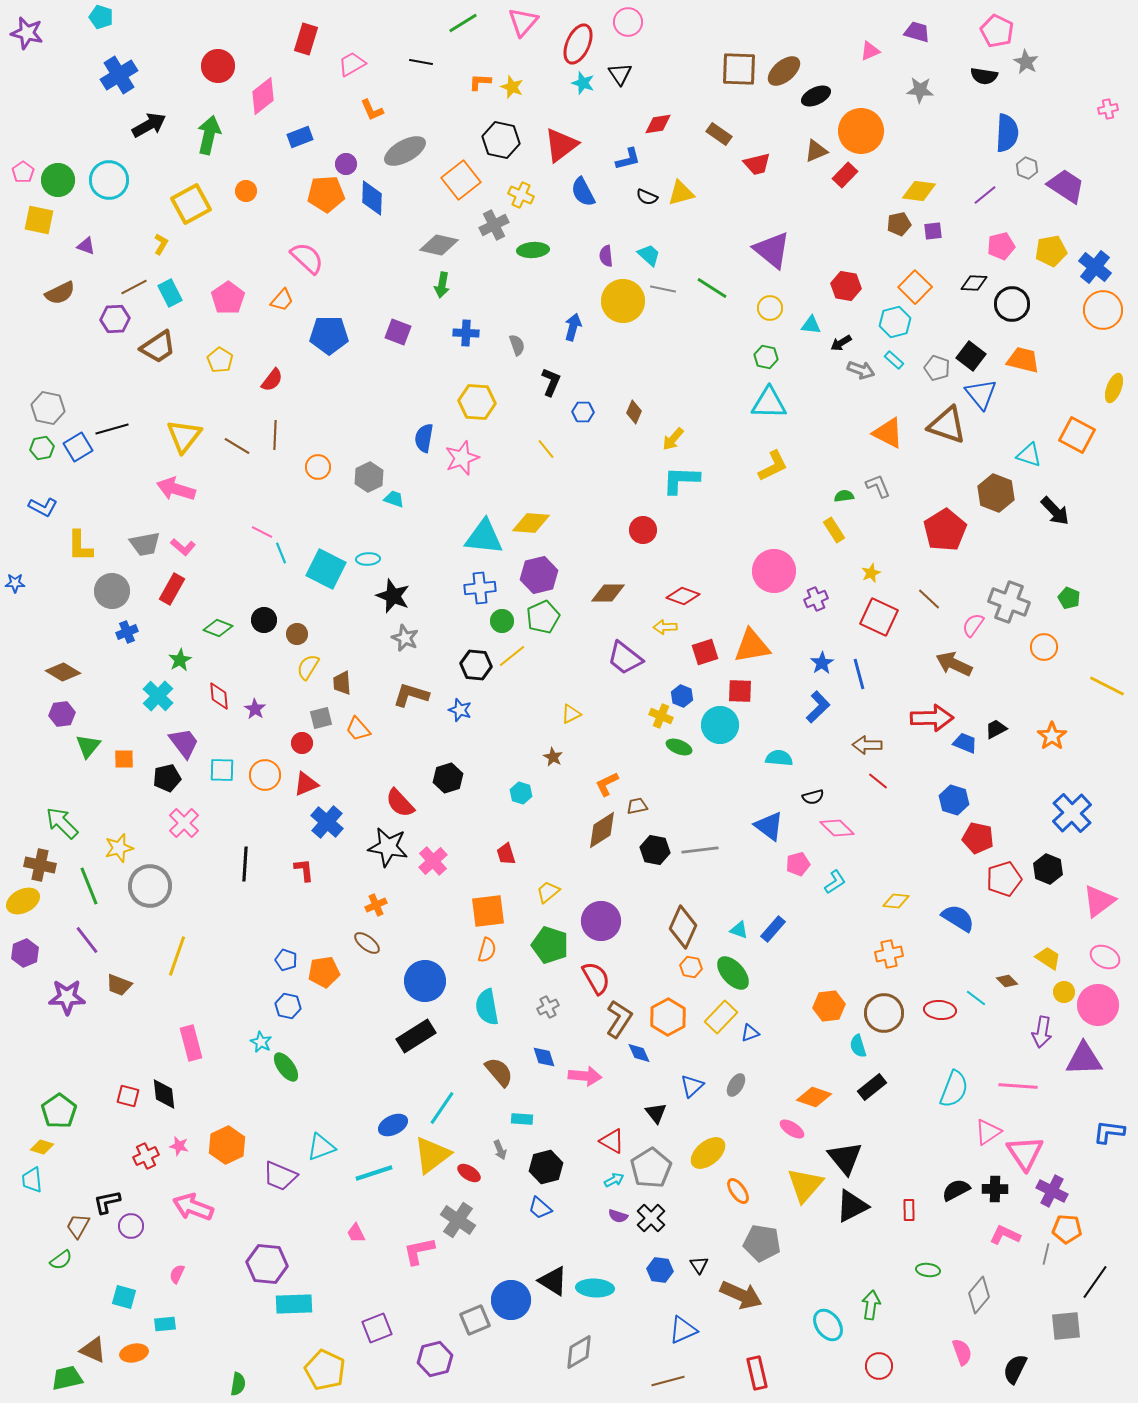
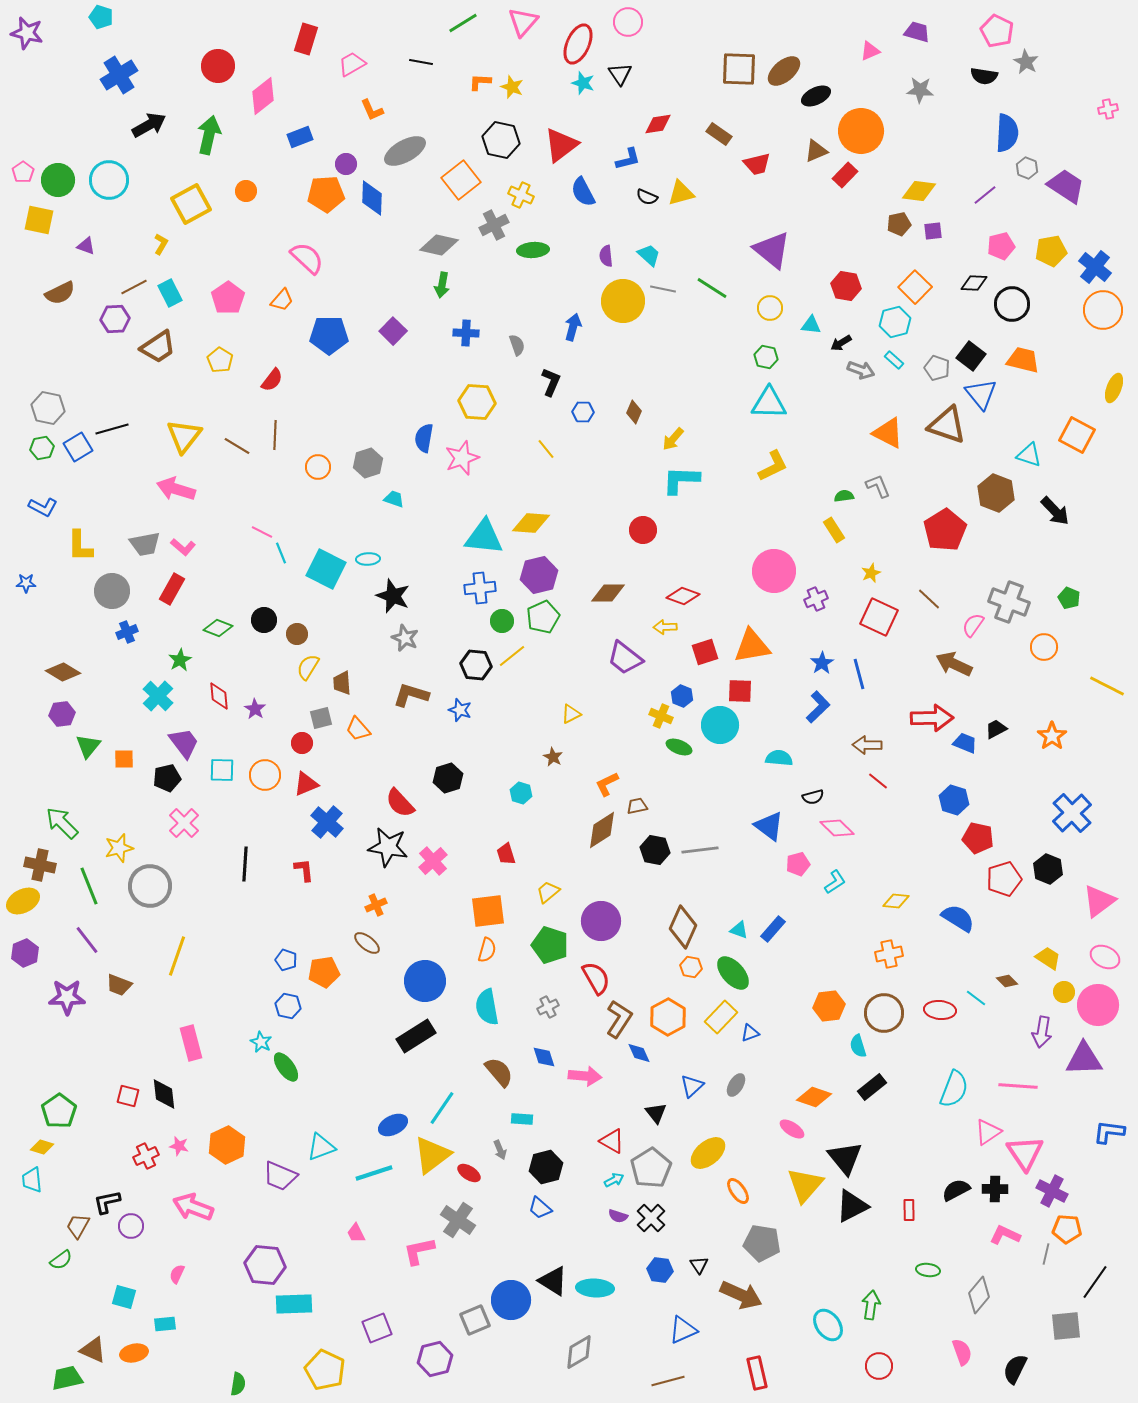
purple square at (398, 332): moved 5 px left, 1 px up; rotated 24 degrees clockwise
gray hexagon at (369, 477): moved 1 px left, 14 px up; rotated 8 degrees clockwise
blue star at (15, 583): moved 11 px right
purple hexagon at (267, 1264): moved 2 px left, 1 px down
